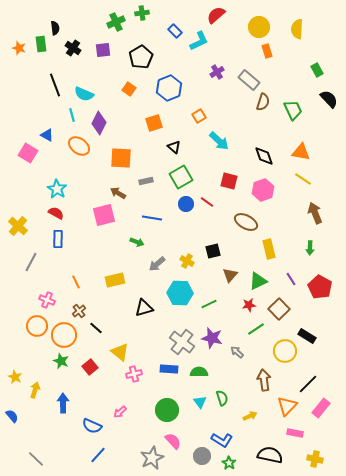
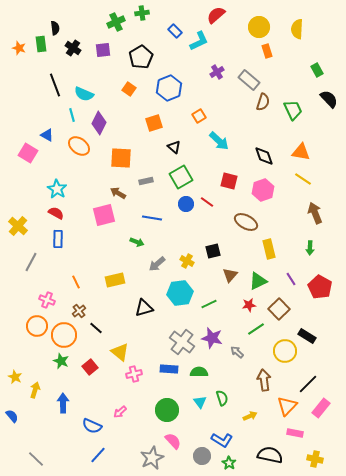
cyan hexagon at (180, 293): rotated 10 degrees counterclockwise
